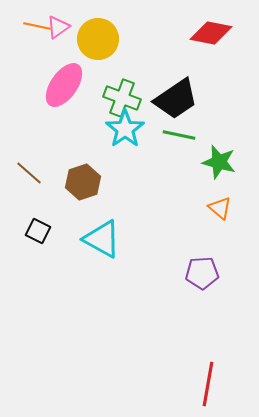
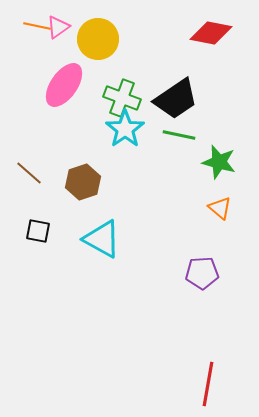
black square: rotated 15 degrees counterclockwise
